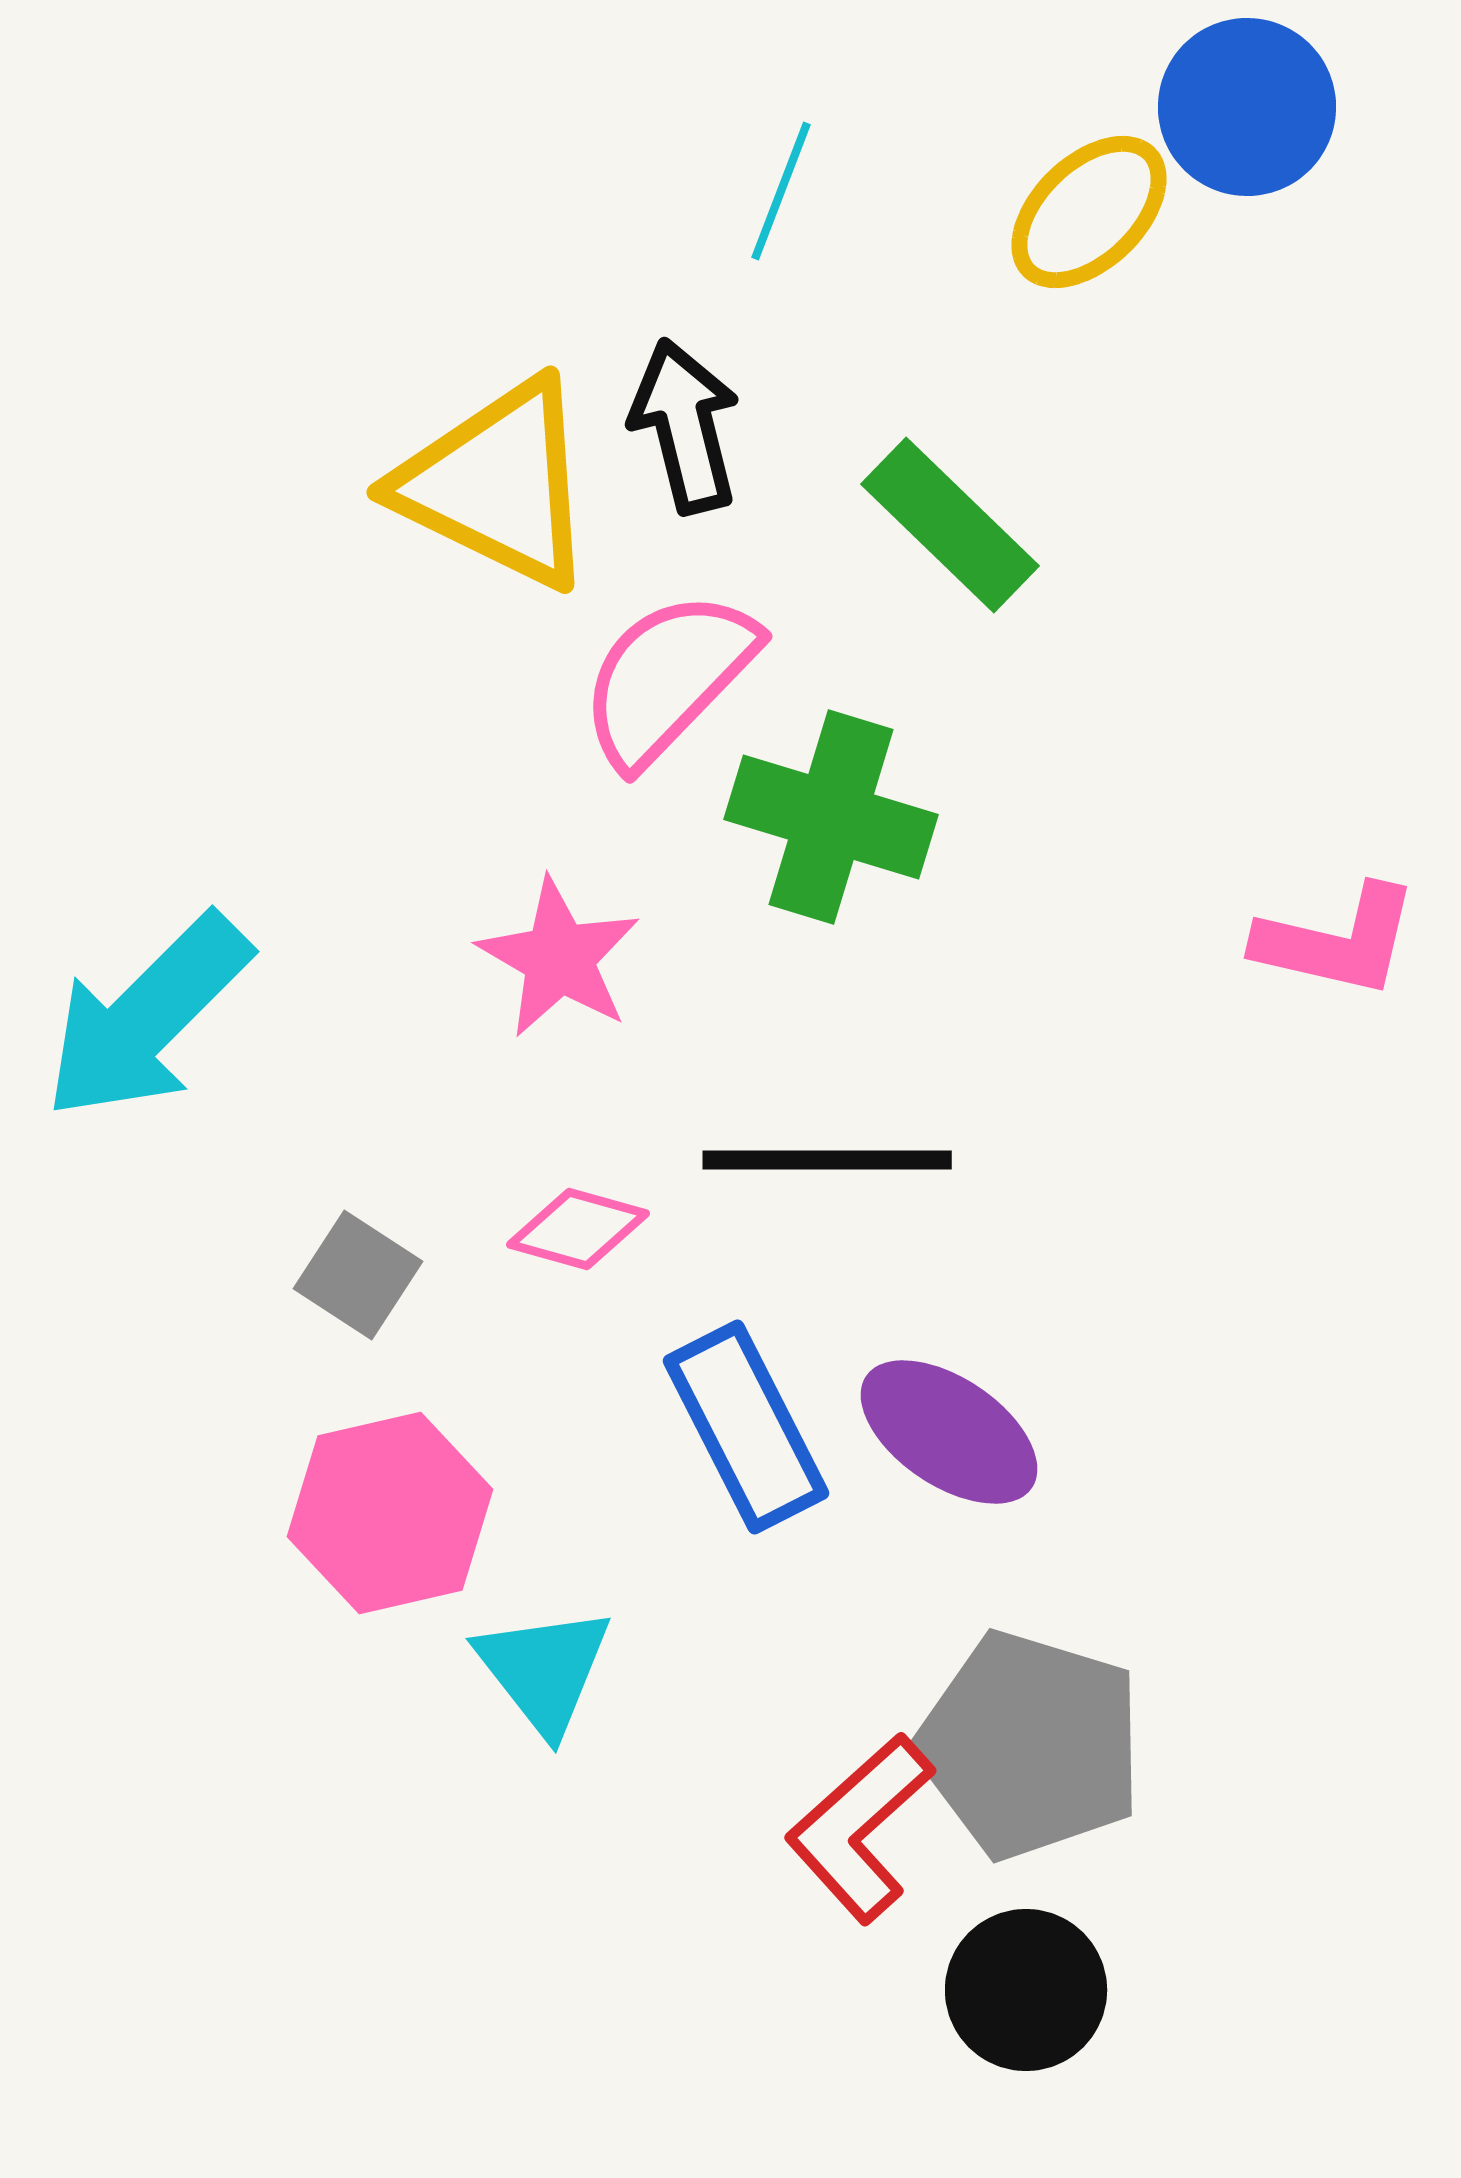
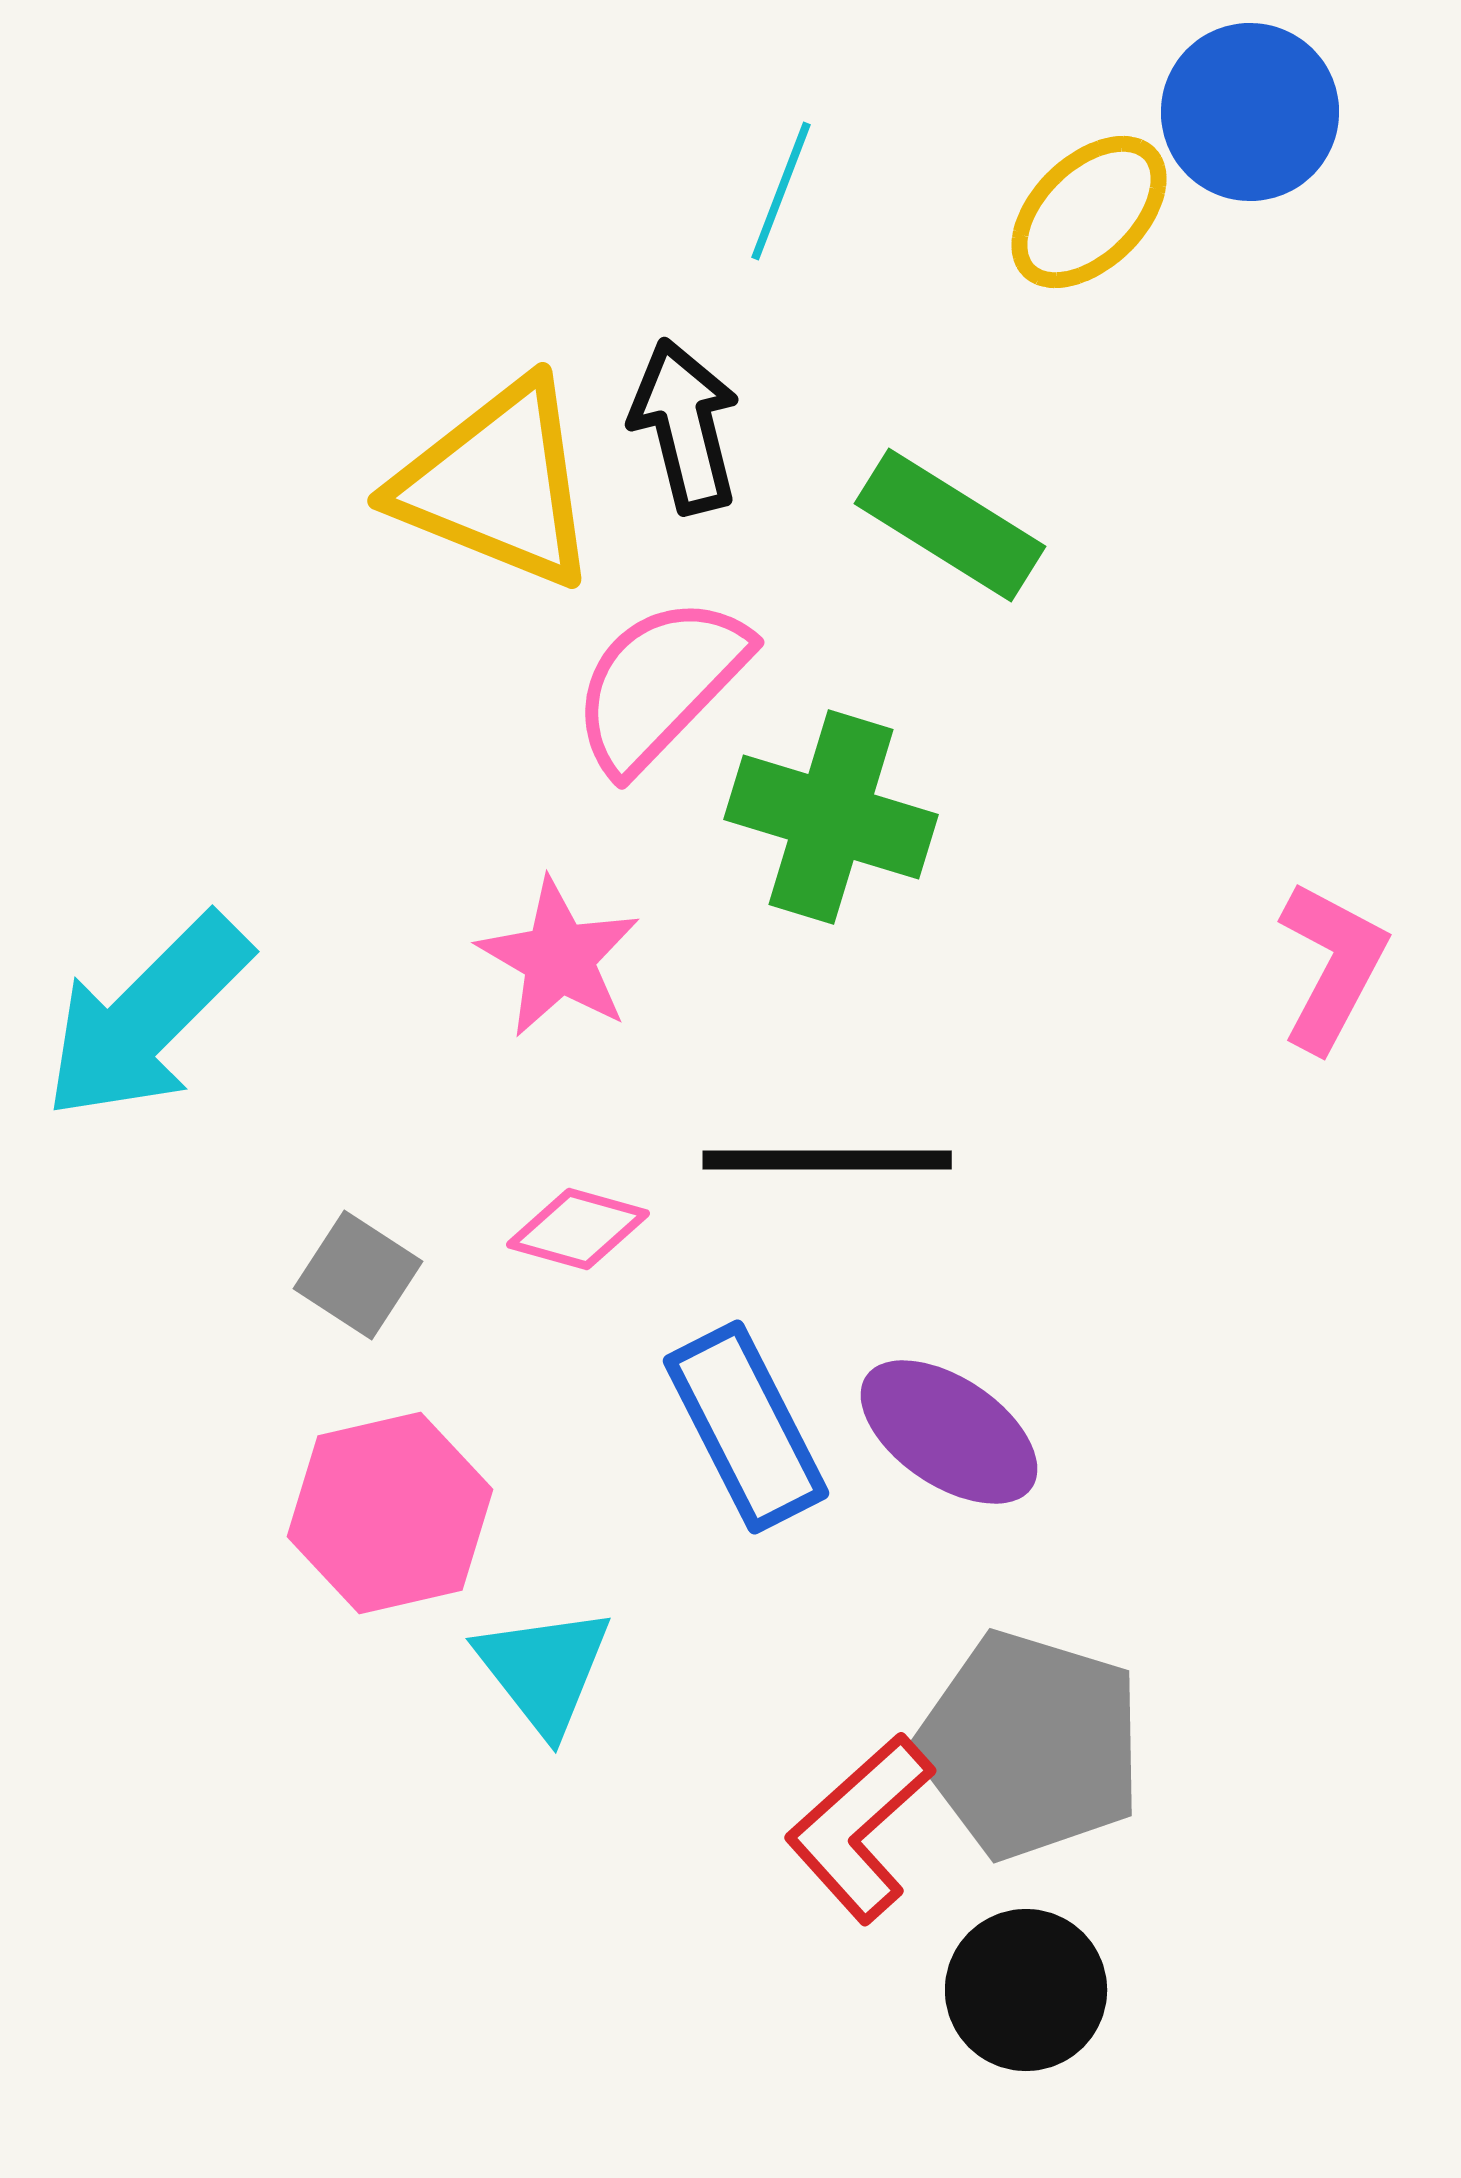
blue circle: moved 3 px right, 5 px down
yellow triangle: rotated 4 degrees counterclockwise
green rectangle: rotated 12 degrees counterclockwise
pink semicircle: moved 8 px left, 6 px down
pink L-shape: moved 5 px left, 25 px down; rotated 75 degrees counterclockwise
